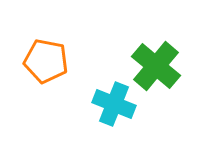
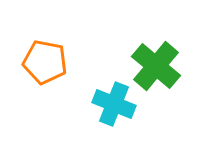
orange pentagon: moved 1 px left, 1 px down
